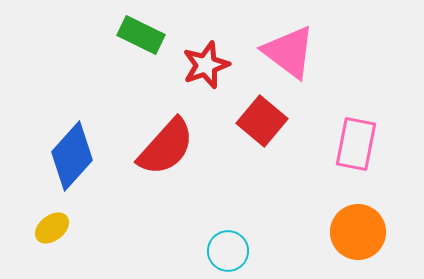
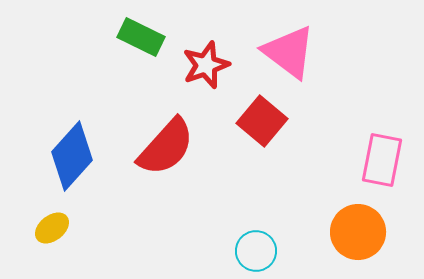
green rectangle: moved 2 px down
pink rectangle: moved 26 px right, 16 px down
cyan circle: moved 28 px right
